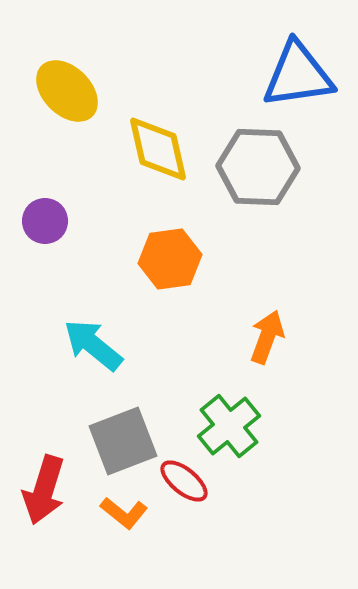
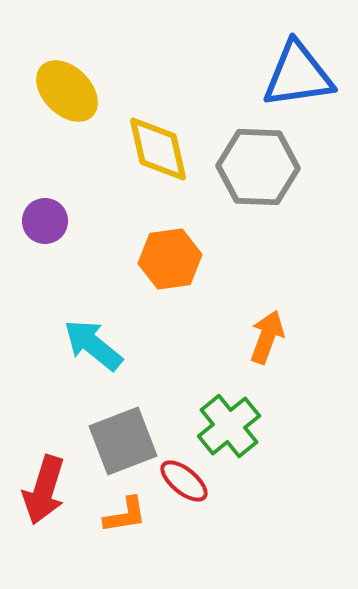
orange L-shape: moved 1 px right, 2 px down; rotated 48 degrees counterclockwise
